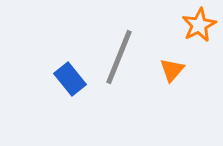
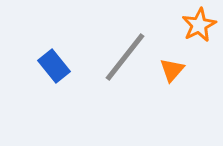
gray line: moved 6 px right; rotated 16 degrees clockwise
blue rectangle: moved 16 px left, 13 px up
